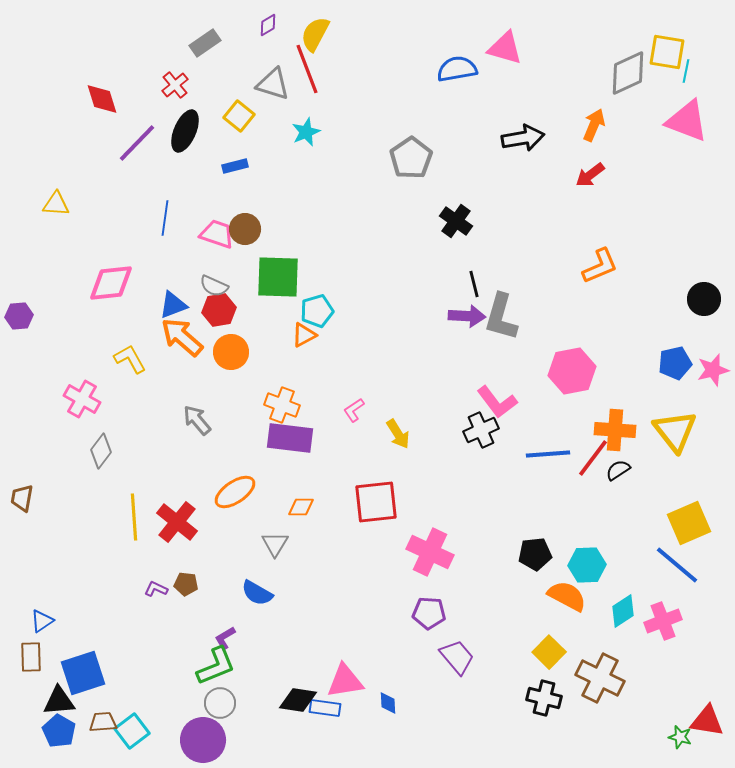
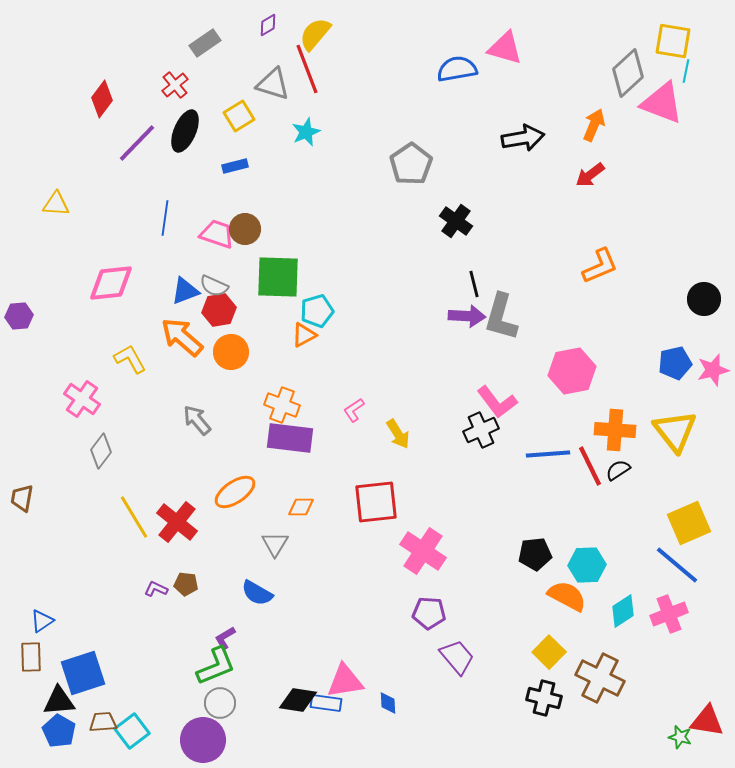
yellow semicircle at (315, 34): rotated 12 degrees clockwise
yellow square at (667, 52): moved 6 px right, 11 px up
gray diamond at (628, 73): rotated 18 degrees counterclockwise
red diamond at (102, 99): rotated 54 degrees clockwise
yellow square at (239, 116): rotated 20 degrees clockwise
pink triangle at (687, 121): moved 25 px left, 18 px up
gray pentagon at (411, 158): moved 6 px down
blue triangle at (173, 305): moved 12 px right, 14 px up
pink cross at (82, 399): rotated 6 degrees clockwise
red line at (593, 458): moved 3 px left, 8 px down; rotated 63 degrees counterclockwise
yellow line at (134, 517): rotated 27 degrees counterclockwise
pink cross at (430, 552): moved 7 px left, 1 px up; rotated 9 degrees clockwise
pink cross at (663, 621): moved 6 px right, 7 px up
blue rectangle at (325, 708): moved 1 px right, 5 px up
